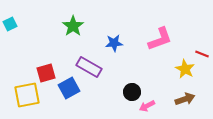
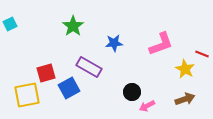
pink L-shape: moved 1 px right, 5 px down
